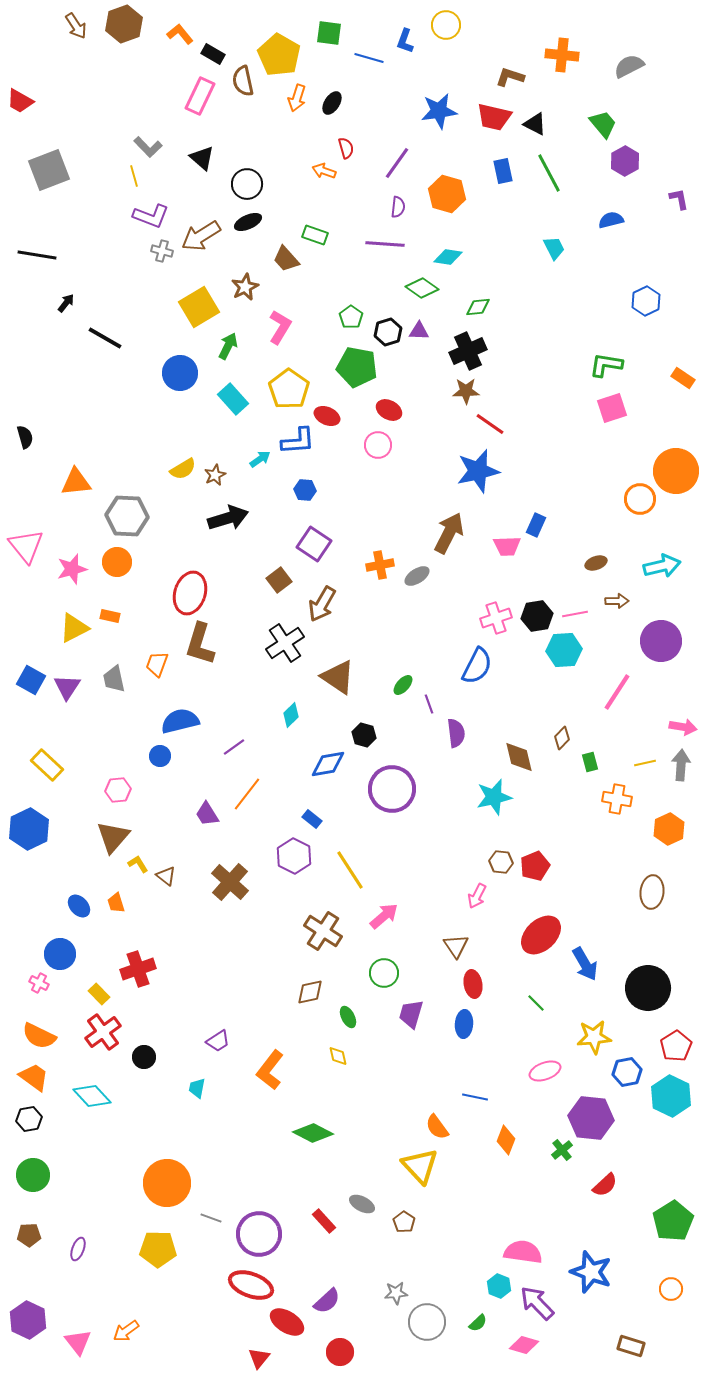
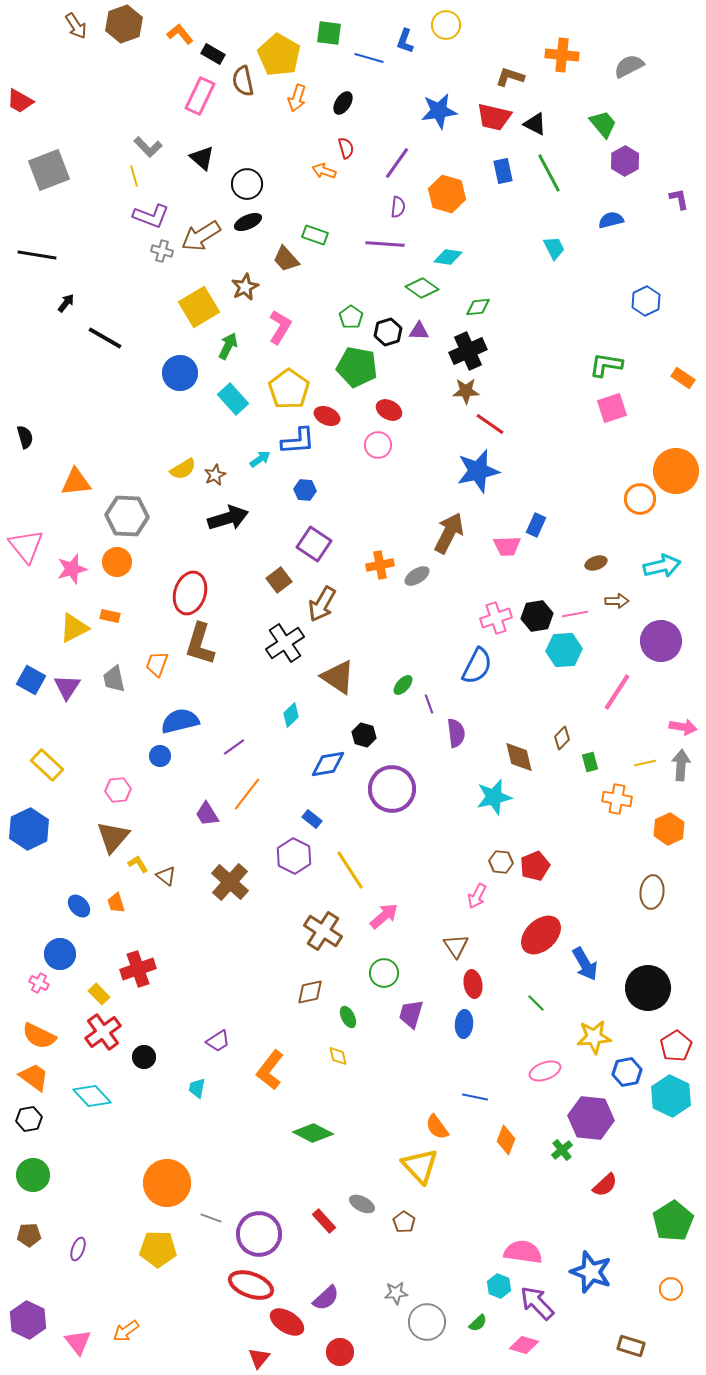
black ellipse at (332, 103): moved 11 px right
purple semicircle at (327, 1301): moved 1 px left, 3 px up
